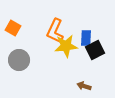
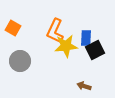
gray circle: moved 1 px right, 1 px down
